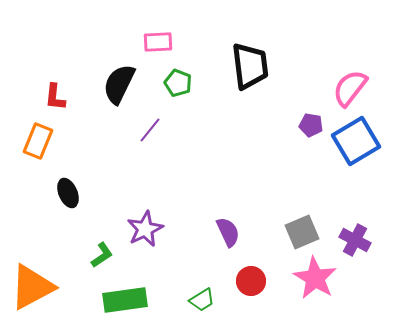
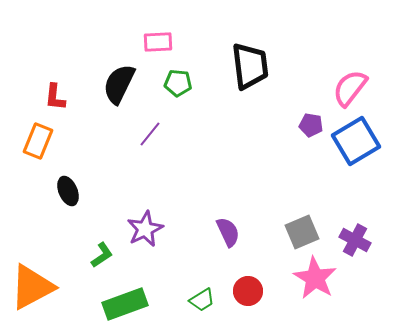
green pentagon: rotated 16 degrees counterclockwise
purple line: moved 4 px down
black ellipse: moved 2 px up
red circle: moved 3 px left, 10 px down
green rectangle: moved 4 px down; rotated 12 degrees counterclockwise
